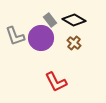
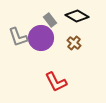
black diamond: moved 3 px right, 4 px up
gray L-shape: moved 3 px right, 1 px down
